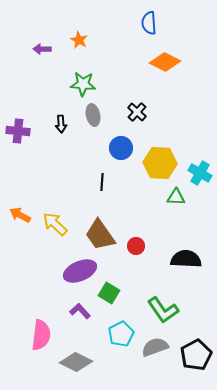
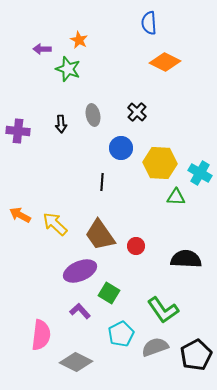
green star: moved 15 px left, 15 px up; rotated 15 degrees clockwise
